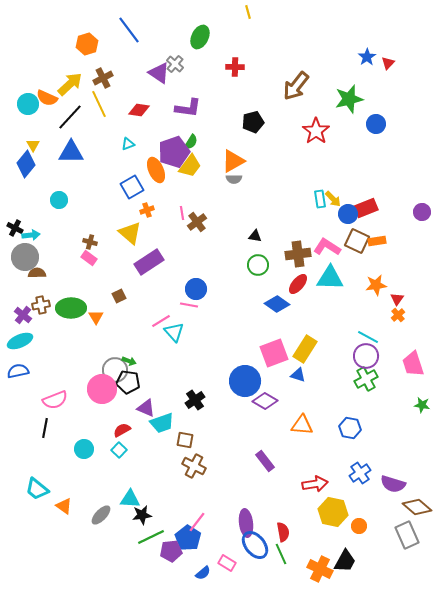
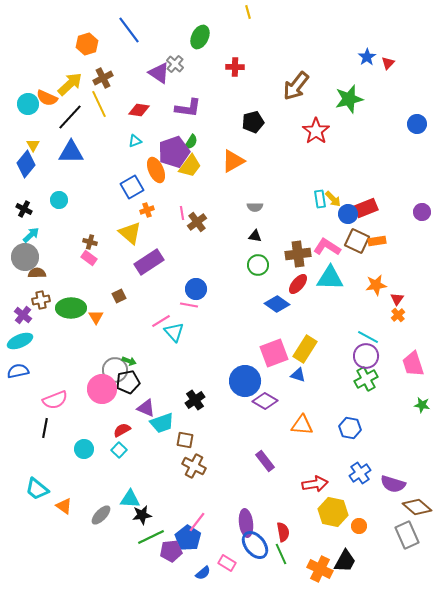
blue circle at (376, 124): moved 41 px right
cyan triangle at (128, 144): moved 7 px right, 3 px up
gray semicircle at (234, 179): moved 21 px right, 28 px down
black cross at (15, 228): moved 9 px right, 19 px up
cyan arrow at (31, 235): rotated 36 degrees counterclockwise
brown cross at (41, 305): moved 5 px up
black pentagon at (128, 382): rotated 20 degrees counterclockwise
